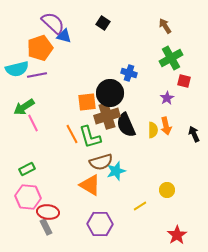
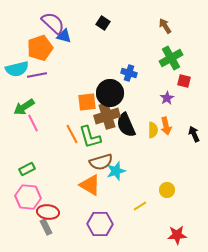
red star: rotated 30 degrees clockwise
